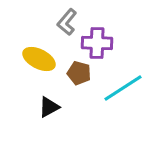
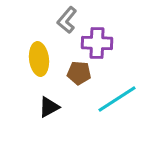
gray L-shape: moved 2 px up
yellow ellipse: rotated 56 degrees clockwise
brown pentagon: rotated 10 degrees counterclockwise
cyan line: moved 6 px left, 11 px down
